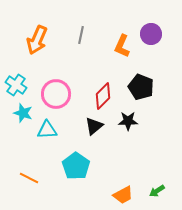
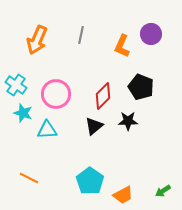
cyan pentagon: moved 14 px right, 15 px down
green arrow: moved 6 px right
